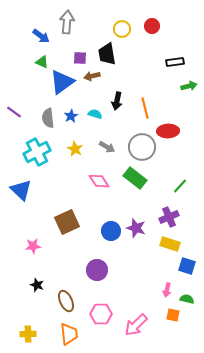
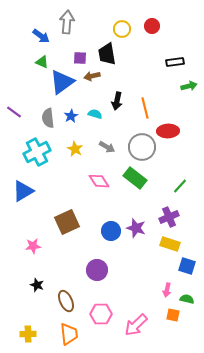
blue triangle at (21, 190): moved 2 px right, 1 px down; rotated 45 degrees clockwise
